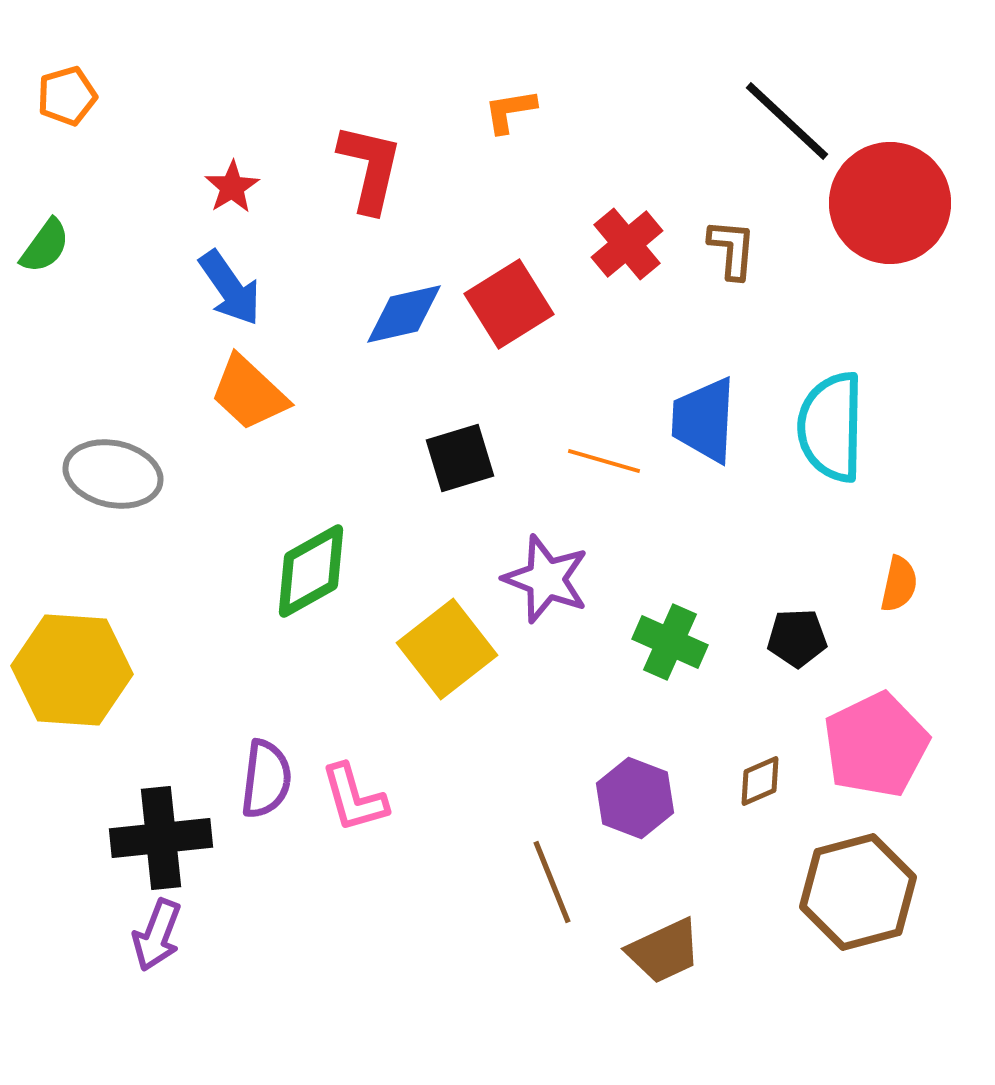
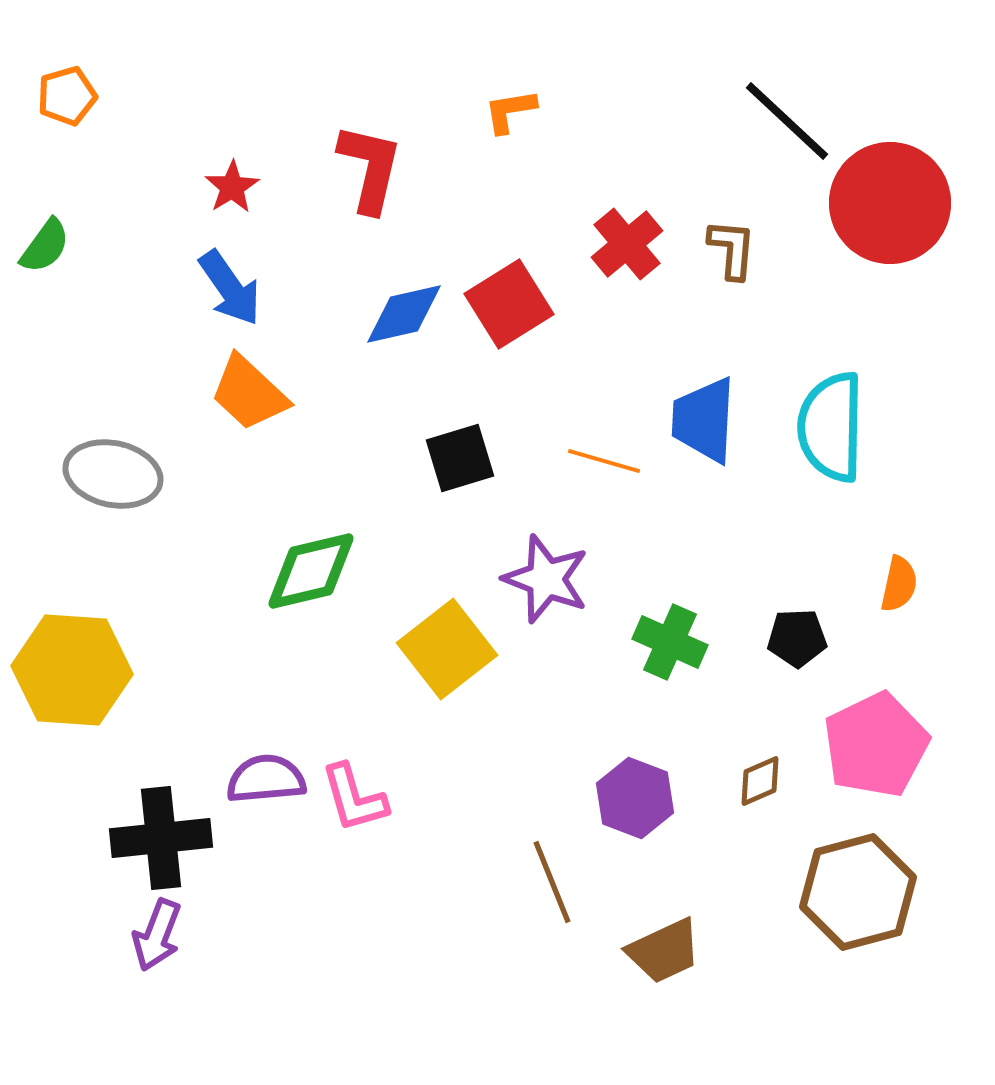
green diamond: rotated 16 degrees clockwise
purple semicircle: rotated 102 degrees counterclockwise
